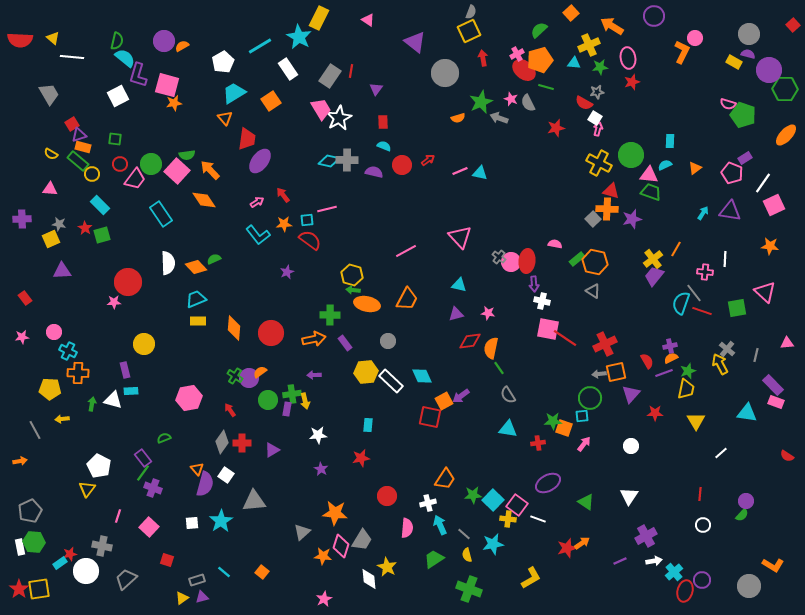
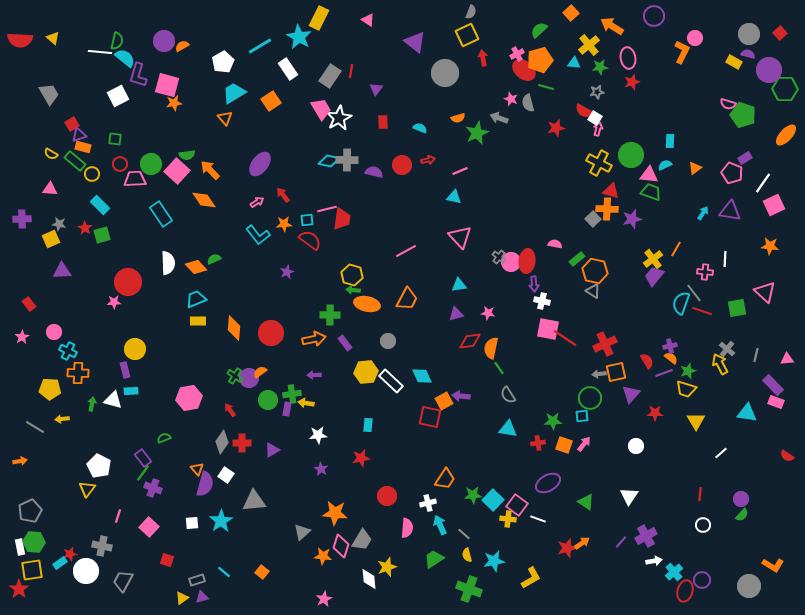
red square at (793, 25): moved 13 px left, 8 px down
yellow square at (469, 31): moved 2 px left, 4 px down
yellow cross at (589, 45): rotated 15 degrees counterclockwise
white line at (72, 57): moved 28 px right, 5 px up
green star at (481, 102): moved 4 px left, 31 px down
gray semicircle at (528, 103): rotated 12 degrees clockwise
red semicircle at (584, 103): moved 8 px down
red trapezoid at (247, 139): moved 95 px right, 80 px down
cyan semicircle at (384, 146): moved 36 px right, 18 px up
red arrow at (428, 160): rotated 24 degrees clockwise
green rectangle at (78, 161): moved 3 px left
purple ellipse at (260, 161): moved 3 px down
cyan triangle at (480, 173): moved 26 px left, 24 px down
pink trapezoid at (135, 179): rotated 130 degrees counterclockwise
orange hexagon at (595, 262): moved 9 px down
cyan triangle at (459, 285): rotated 21 degrees counterclockwise
red rectangle at (25, 298): moved 4 px right, 6 px down
pink star at (22, 337): rotated 24 degrees counterclockwise
pink triangle at (787, 343): moved 16 px down
yellow circle at (144, 344): moved 9 px left, 5 px down
orange semicircle at (671, 358): rotated 64 degrees clockwise
yellow trapezoid at (686, 389): rotated 95 degrees clockwise
purple arrow at (461, 396): rotated 42 degrees clockwise
yellow arrow at (305, 401): moved 1 px right, 2 px down; rotated 112 degrees clockwise
orange square at (564, 428): moved 17 px down
gray line at (35, 430): moved 3 px up; rotated 30 degrees counterclockwise
white circle at (631, 446): moved 5 px right
purple circle at (746, 501): moved 5 px left, 2 px up
cyan star at (493, 544): moved 1 px right, 17 px down
purple line at (620, 561): moved 1 px right, 19 px up; rotated 24 degrees counterclockwise
yellow star at (387, 567): rotated 24 degrees clockwise
gray trapezoid at (126, 579): moved 3 px left, 2 px down; rotated 20 degrees counterclockwise
yellow square at (39, 589): moved 7 px left, 19 px up
